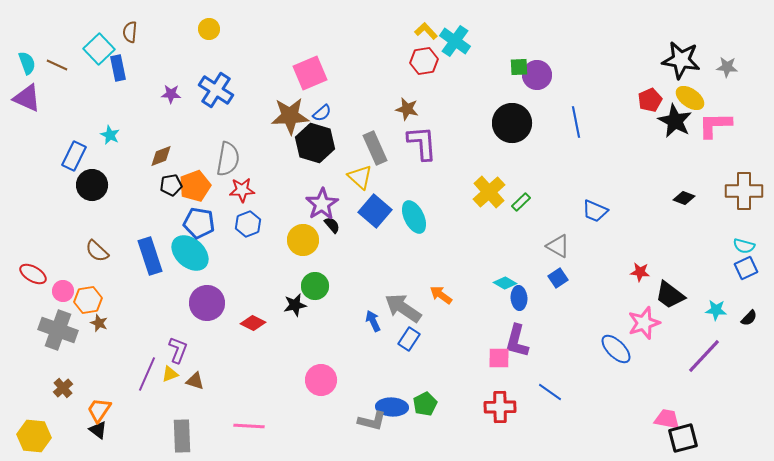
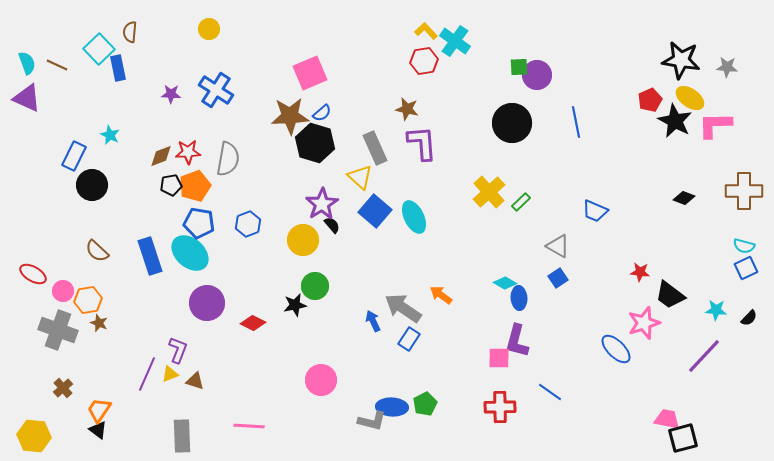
red star at (242, 190): moved 54 px left, 38 px up
